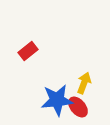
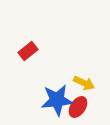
yellow arrow: rotated 95 degrees clockwise
red ellipse: rotated 75 degrees clockwise
